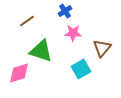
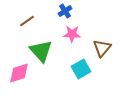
pink star: moved 1 px left, 1 px down
green triangle: rotated 30 degrees clockwise
